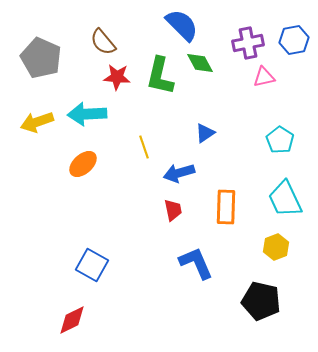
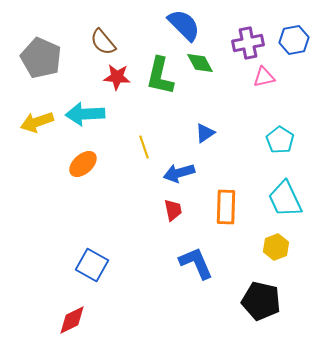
blue semicircle: moved 2 px right
cyan arrow: moved 2 px left
